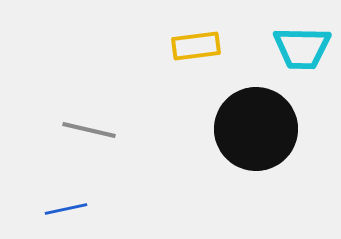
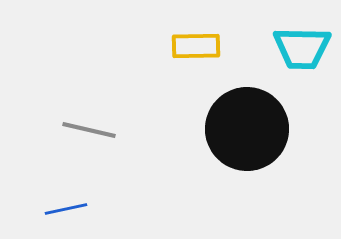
yellow rectangle: rotated 6 degrees clockwise
black circle: moved 9 px left
